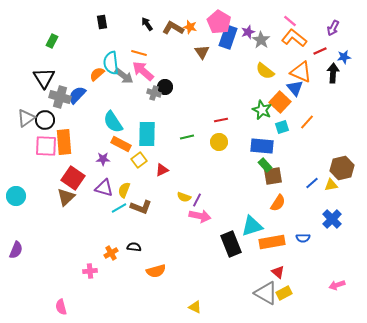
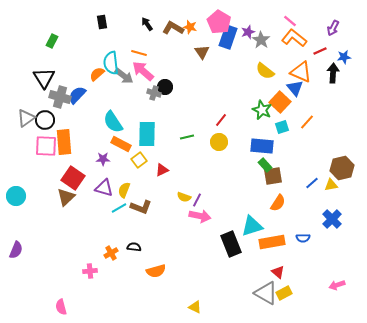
red line at (221, 120): rotated 40 degrees counterclockwise
